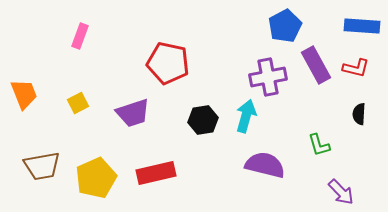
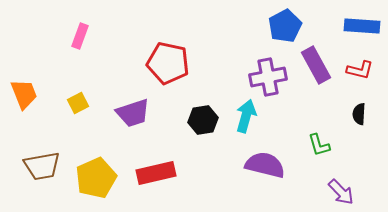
red L-shape: moved 4 px right, 2 px down
